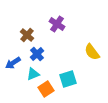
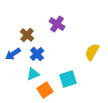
yellow semicircle: rotated 66 degrees clockwise
blue arrow: moved 9 px up
orange square: moved 1 px left, 1 px down
